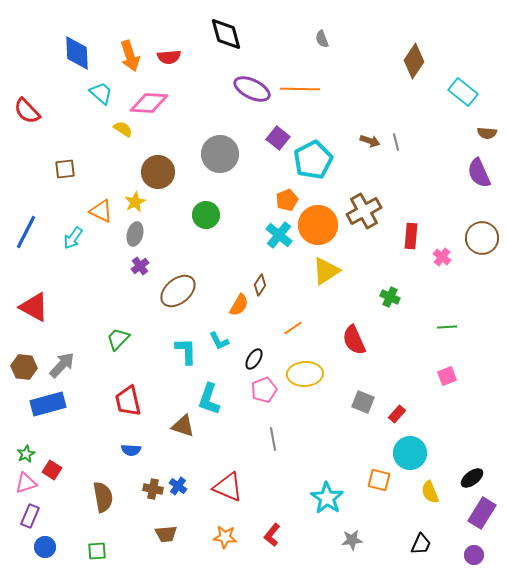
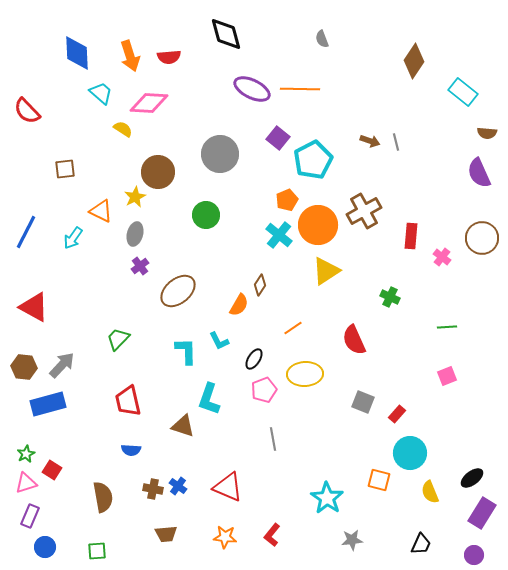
yellow star at (135, 202): moved 5 px up
